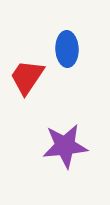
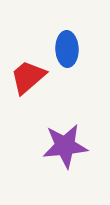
red trapezoid: moved 1 px right; rotated 15 degrees clockwise
